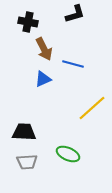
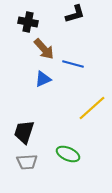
brown arrow: rotated 15 degrees counterclockwise
black trapezoid: rotated 75 degrees counterclockwise
